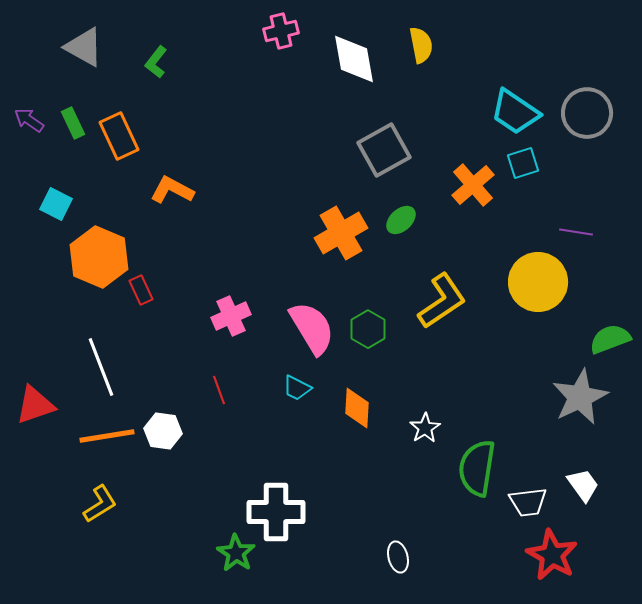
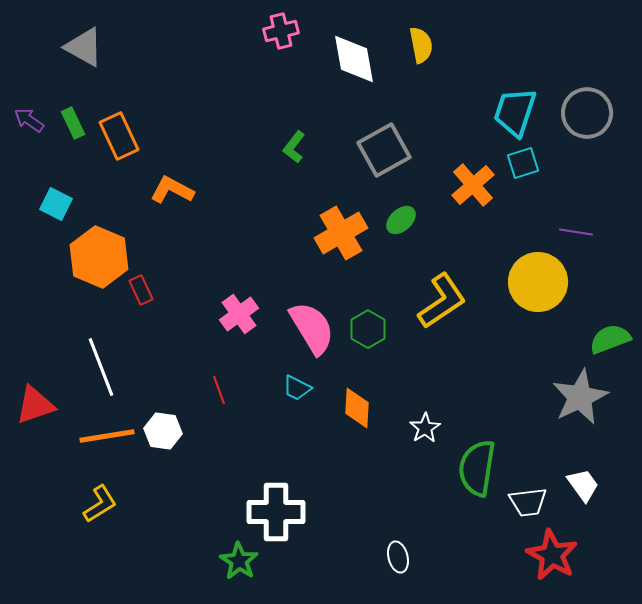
green L-shape at (156, 62): moved 138 px right, 85 px down
cyan trapezoid at (515, 112): rotated 74 degrees clockwise
pink cross at (231, 316): moved 8 px right, 2 px up; rotated 12 degrees counterclockwise
green star at (236, 553): moved 3 px right, 8 px down
